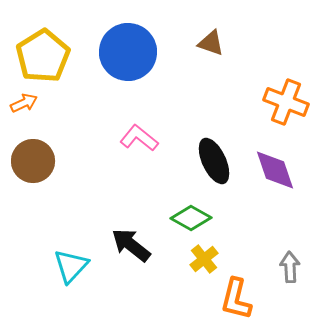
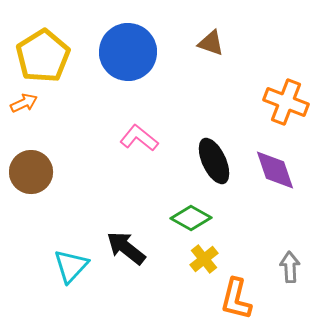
brown circle: moved 2 px left, 11 px down
black arrow: moved 5 px left, 3 px down
